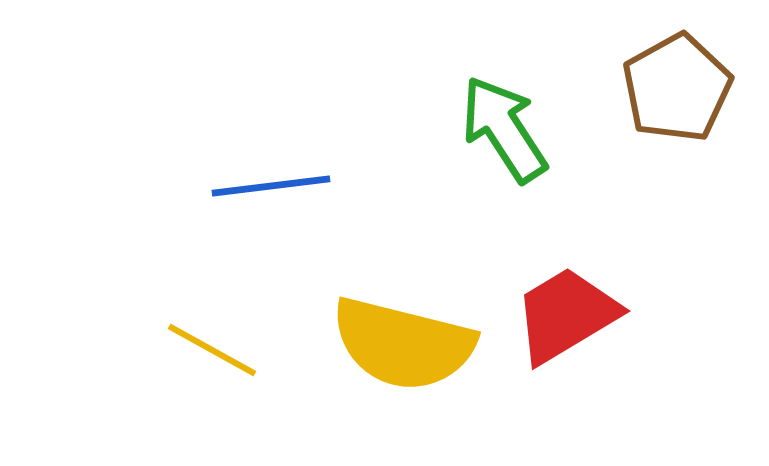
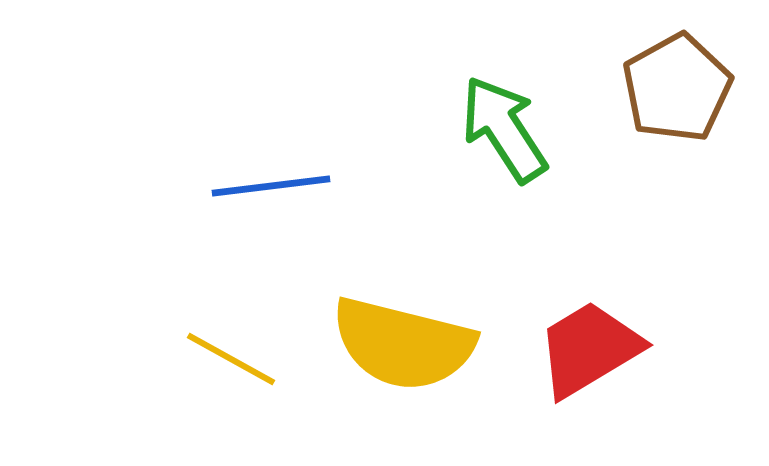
red trapezoid: moved 23 px right, 34 px down
yellow line: moved 19 px right, 9 px down
